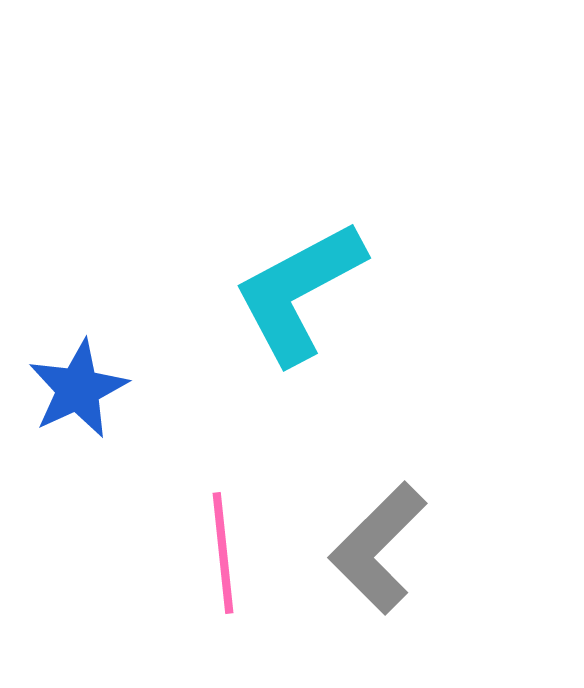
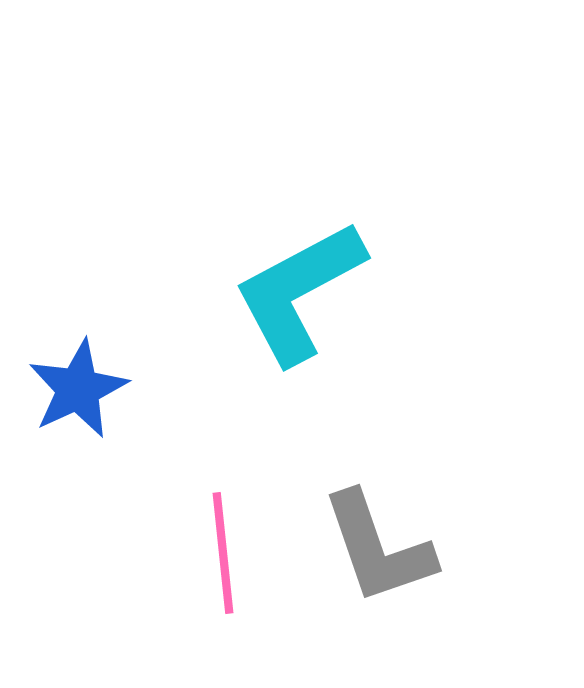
gray L-shape: rotated 64 degrees counterclockwise
